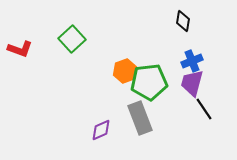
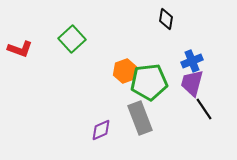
black diamond: moved 17 px left, 2 px up
